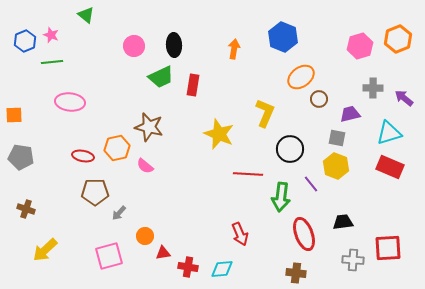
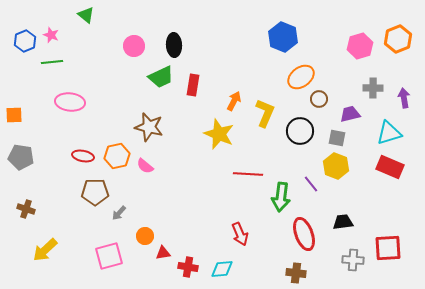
orange arrow at (234, 49): moved 52 px down; rotated 18 degrees clockwise
purple arrow at (404, 98): rotated 42 degrees clockwise
orange hexagon at (117, 148): moved 8 px down
black circle at (290, 149): moved 10 px right, 18 px up
